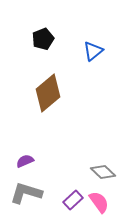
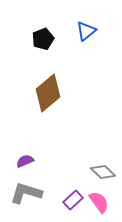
blue triangle: moved 7 px left, 20 px up
